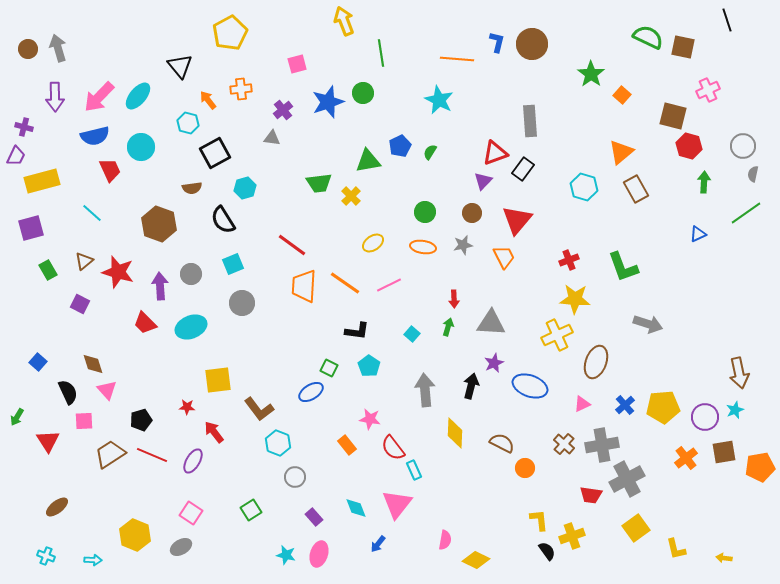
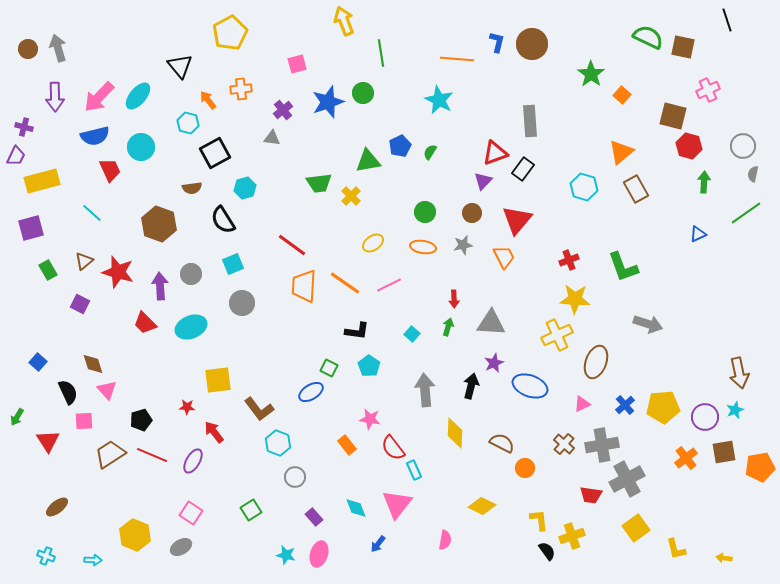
yellow diamond at (476, 560): moved 6 px right, 54 px up
